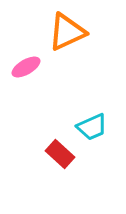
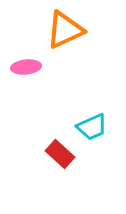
orange triangle: moved 2 px left, 2 px up
pink ellipse: rotated 24 degrees clockwise
